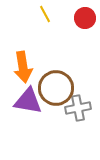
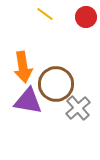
yellow line: rotated 24 degrees counterclockwise
red circle: moved 1 px right, 1 px up
brown circle: moved 4 px up
gray cross: rotated 30 degrees counterclockwise
